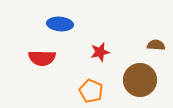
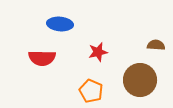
red star: moved 2 px left
